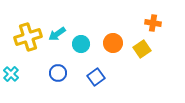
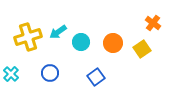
orange cross: rotated 28 degrees clockwise
cyan arrow: moved 1 px right, 2 px up
cyan circle: moved 2 px up
blue circle: moved 8 px left
